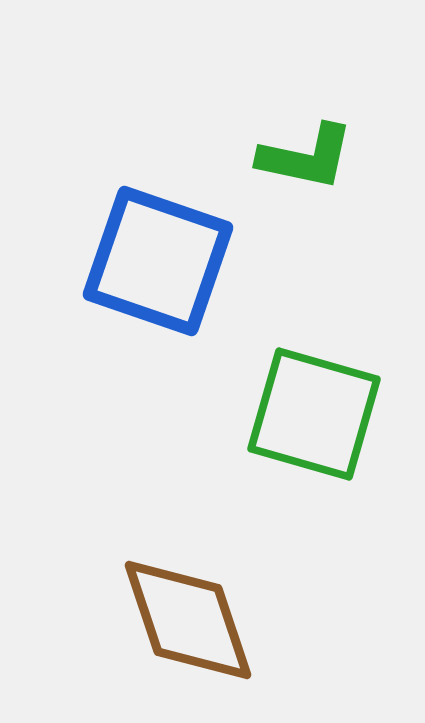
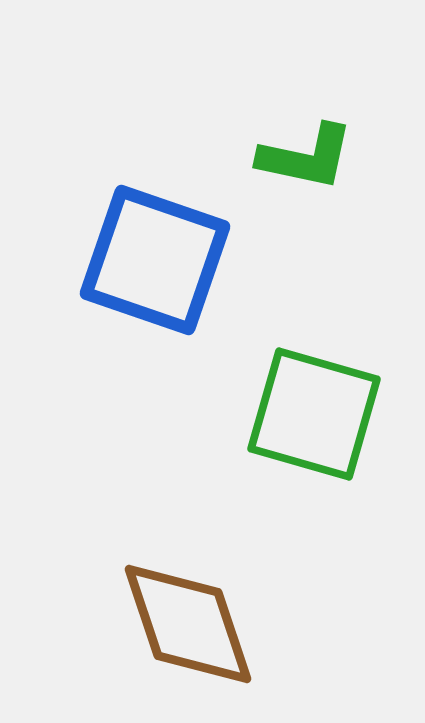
blue square: moved 3 px left, 1 px up
brown diamond: moved 4 px down
